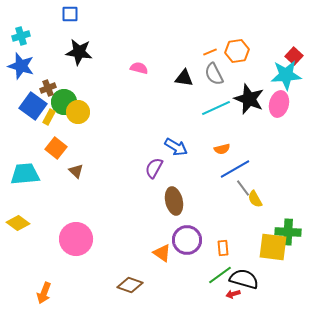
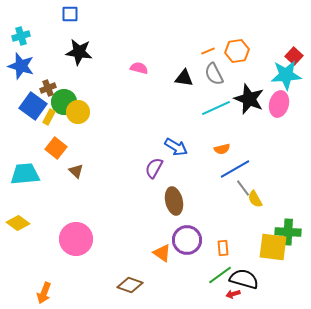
orange line at (210, 52): moved 2 px left, 1 px up
